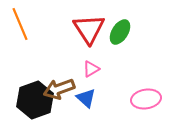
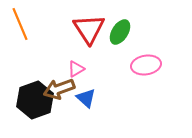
pink triangle: moved 15 px left
pink ellipse: moved 34 px up
